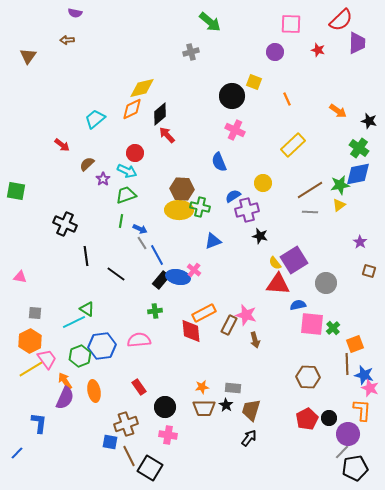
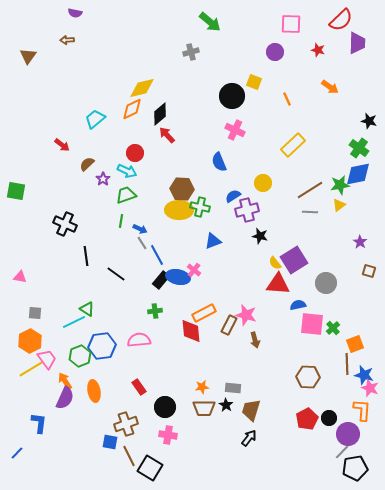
orange arrow at (338, 111): moved 8 px left, 24 px up
